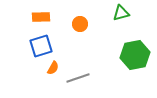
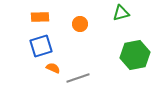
orange rectangle: moved 1 px left
orange semicircle: rotated 96 degrees counterclockwise
